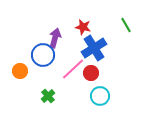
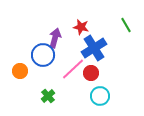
red star: moved 2 px left
